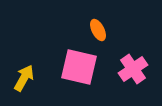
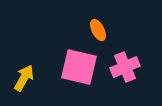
pink cross: moved 8 px left, 2 px up; rotated 12 degrees clockwise
